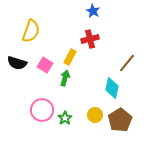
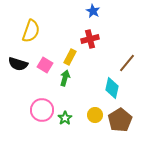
black semicircle: moved 1 px right, 1 px down
